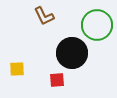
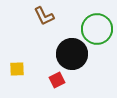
green circle: moved 4 px down
black circle: moved 1 px down
red square: rotated 21 degrees counterclockwise
